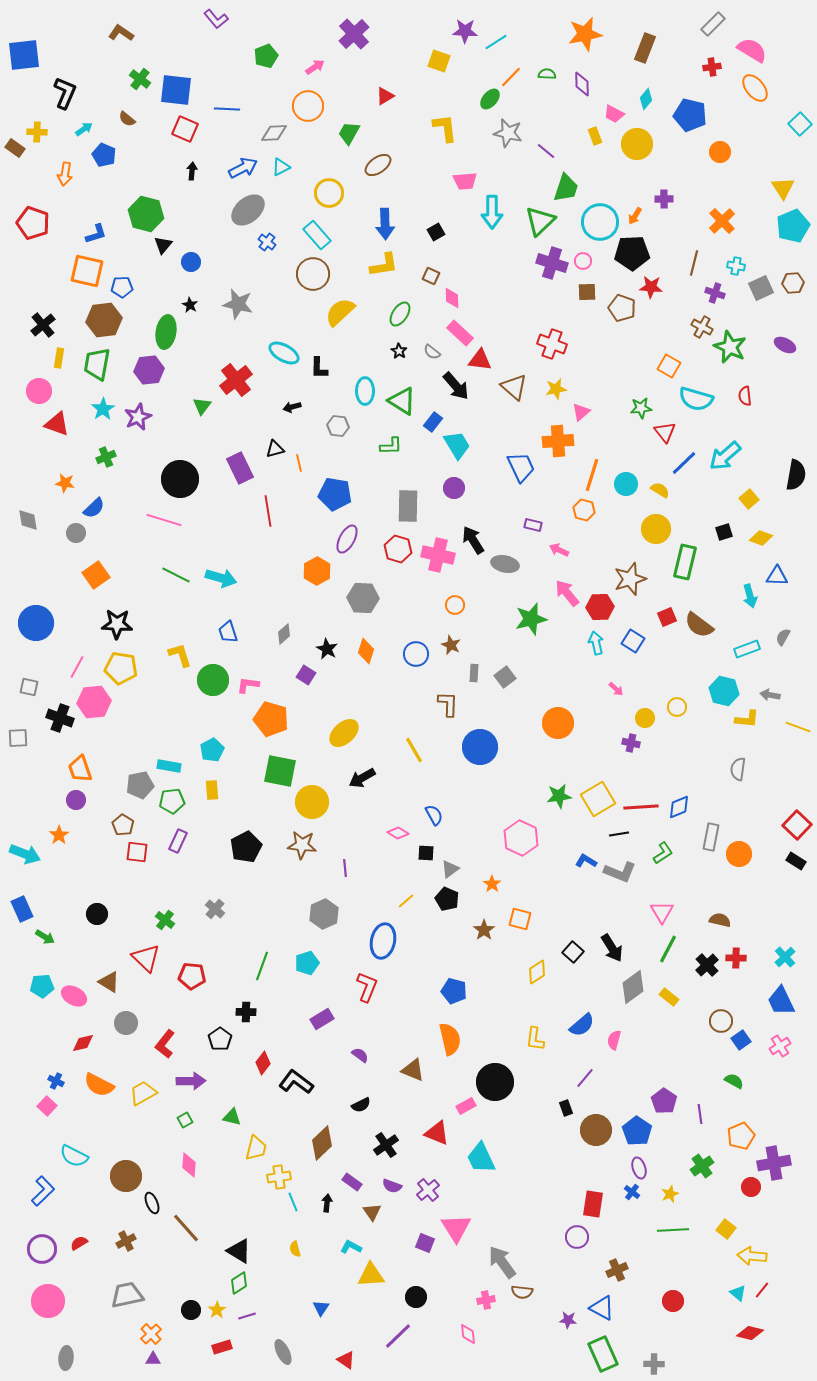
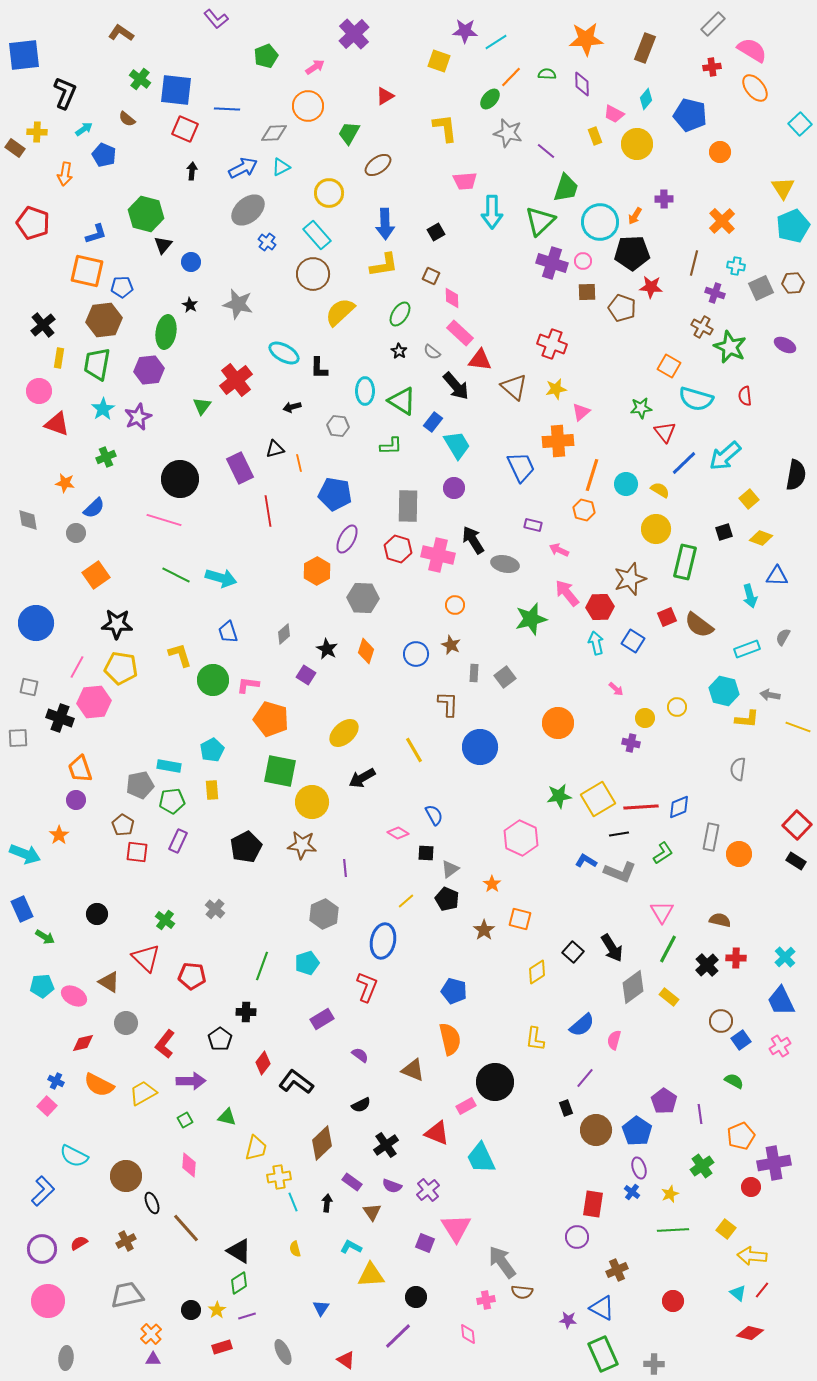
orange star at (585, 34): moved 1 px right, 5 px down; rotated 8 degrees clockwise
green triangle at (232, 1117): moved 5 px left
